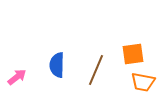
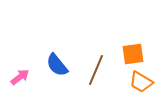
blue semicircle: rotated 40 degrees counterclockwise
pink arrow: moved 3 px right
orange trapezoid: moved 2 px left; rotated 20 degrees clockwise
